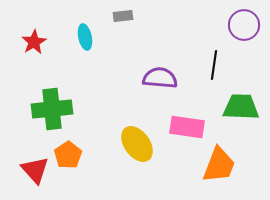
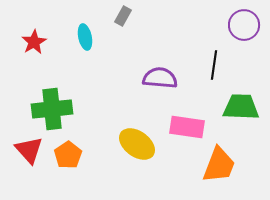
gray rectangle: rotated 54 degrees counterclockwise
yellow ellipse: rotated 18 degrees counterclockwise
red triangle: moved 6 px left, 20 px up
